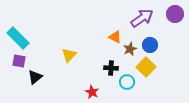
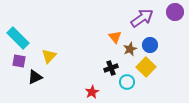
purple circle: moved 2 px up
orange triangle: rotated 24 degrees clockwise
yellow triangle: moved 20 px left, 1 px down
black cross: rotated 24 degrees counterclockwise
black triangle: rotated 14 degrees clockwise
red star: rotated 16 degrees clockwise
